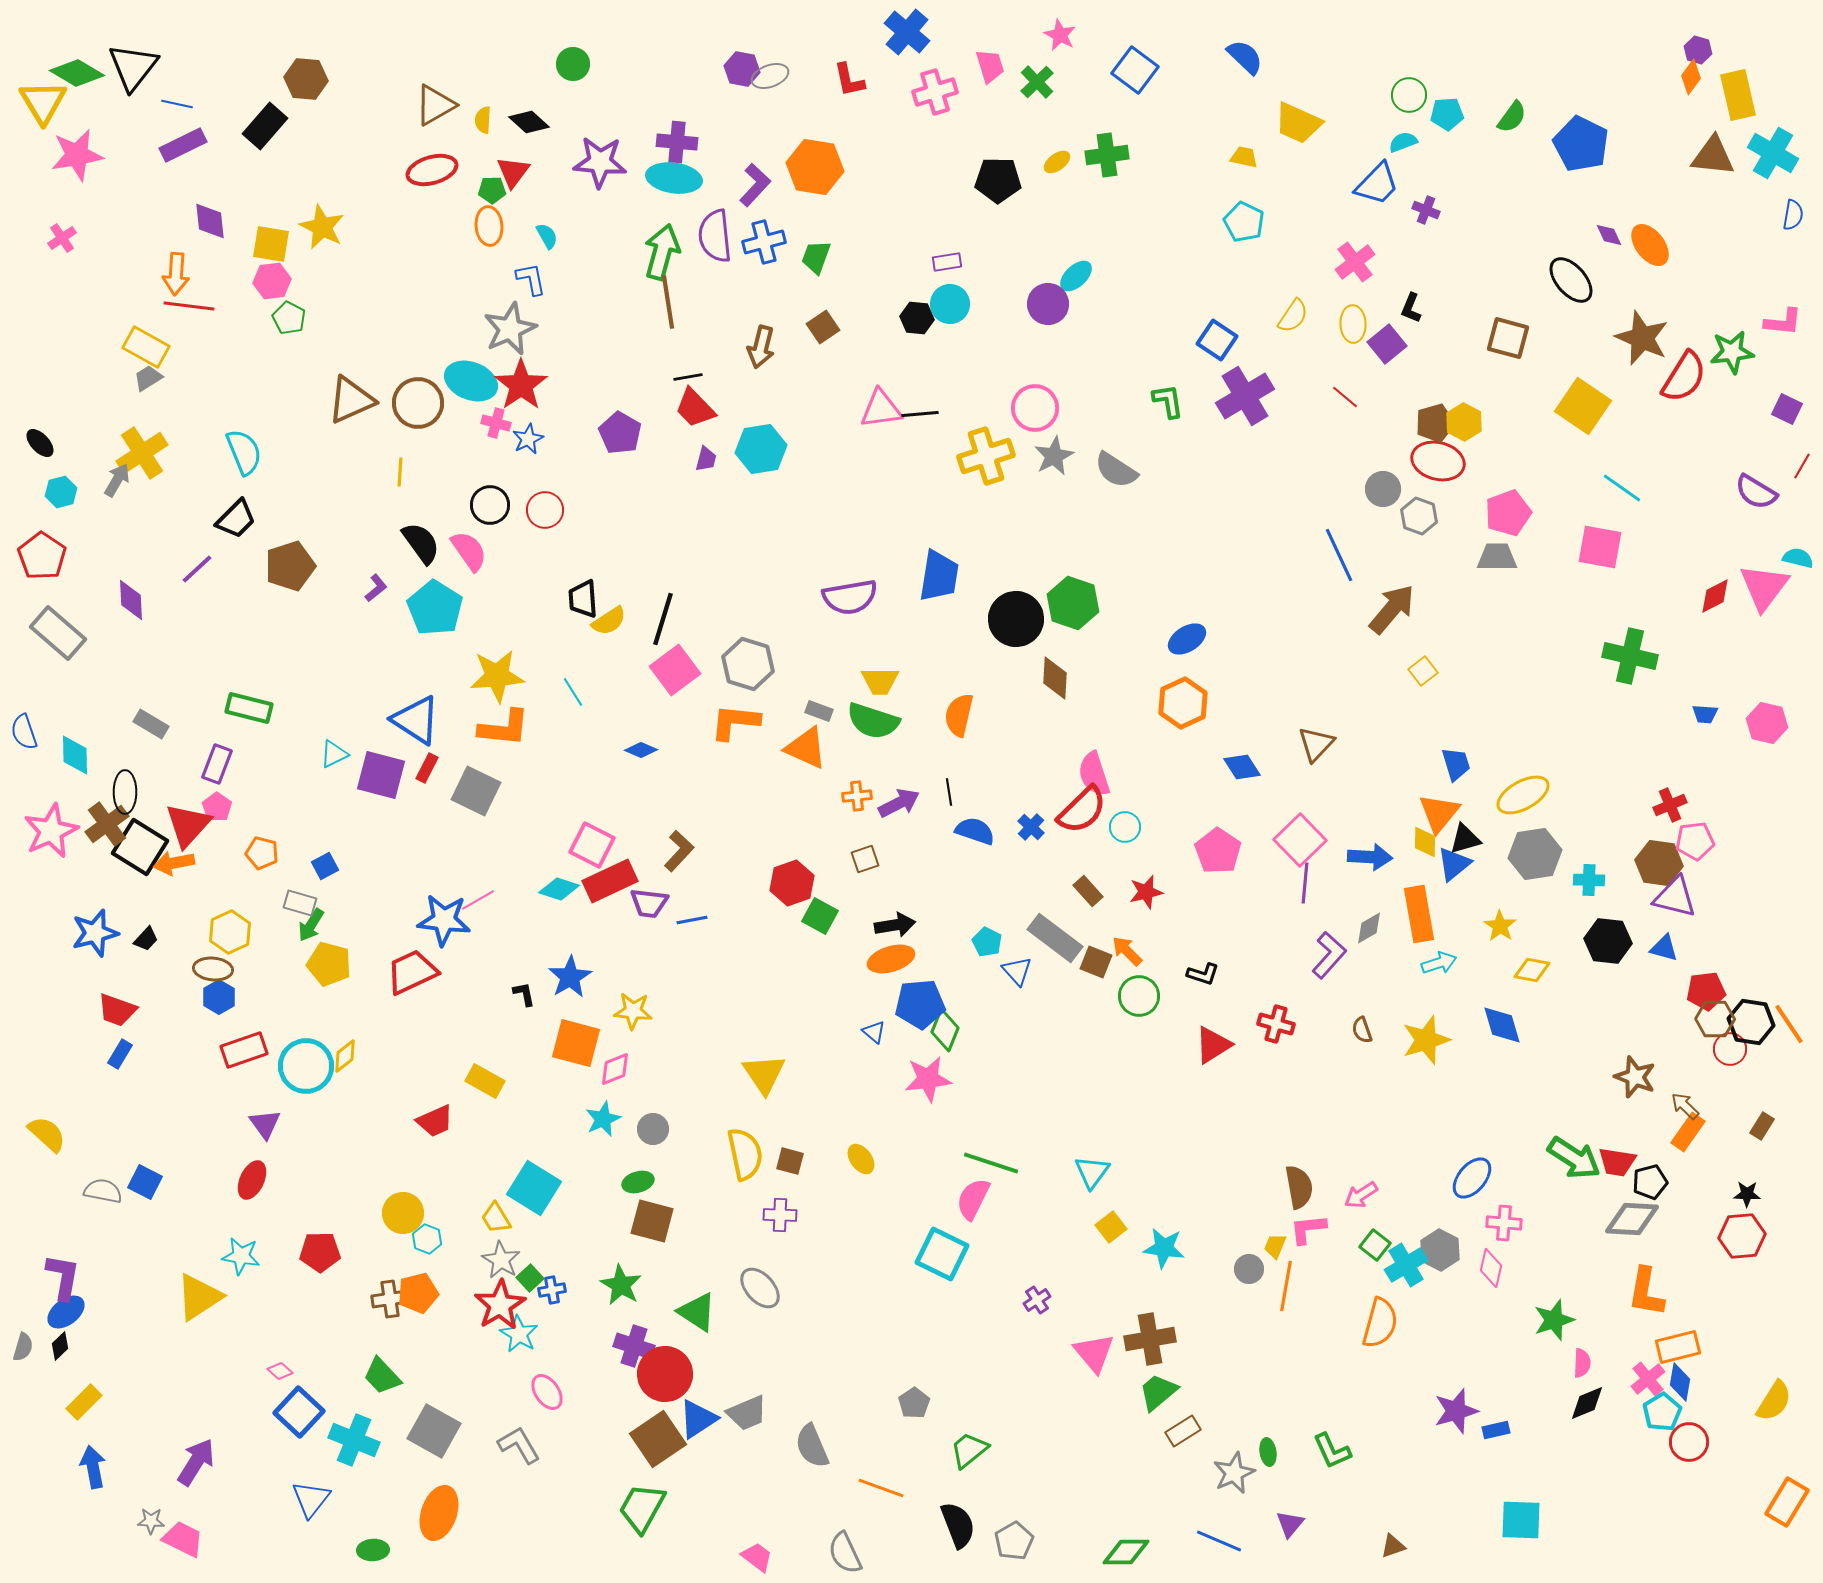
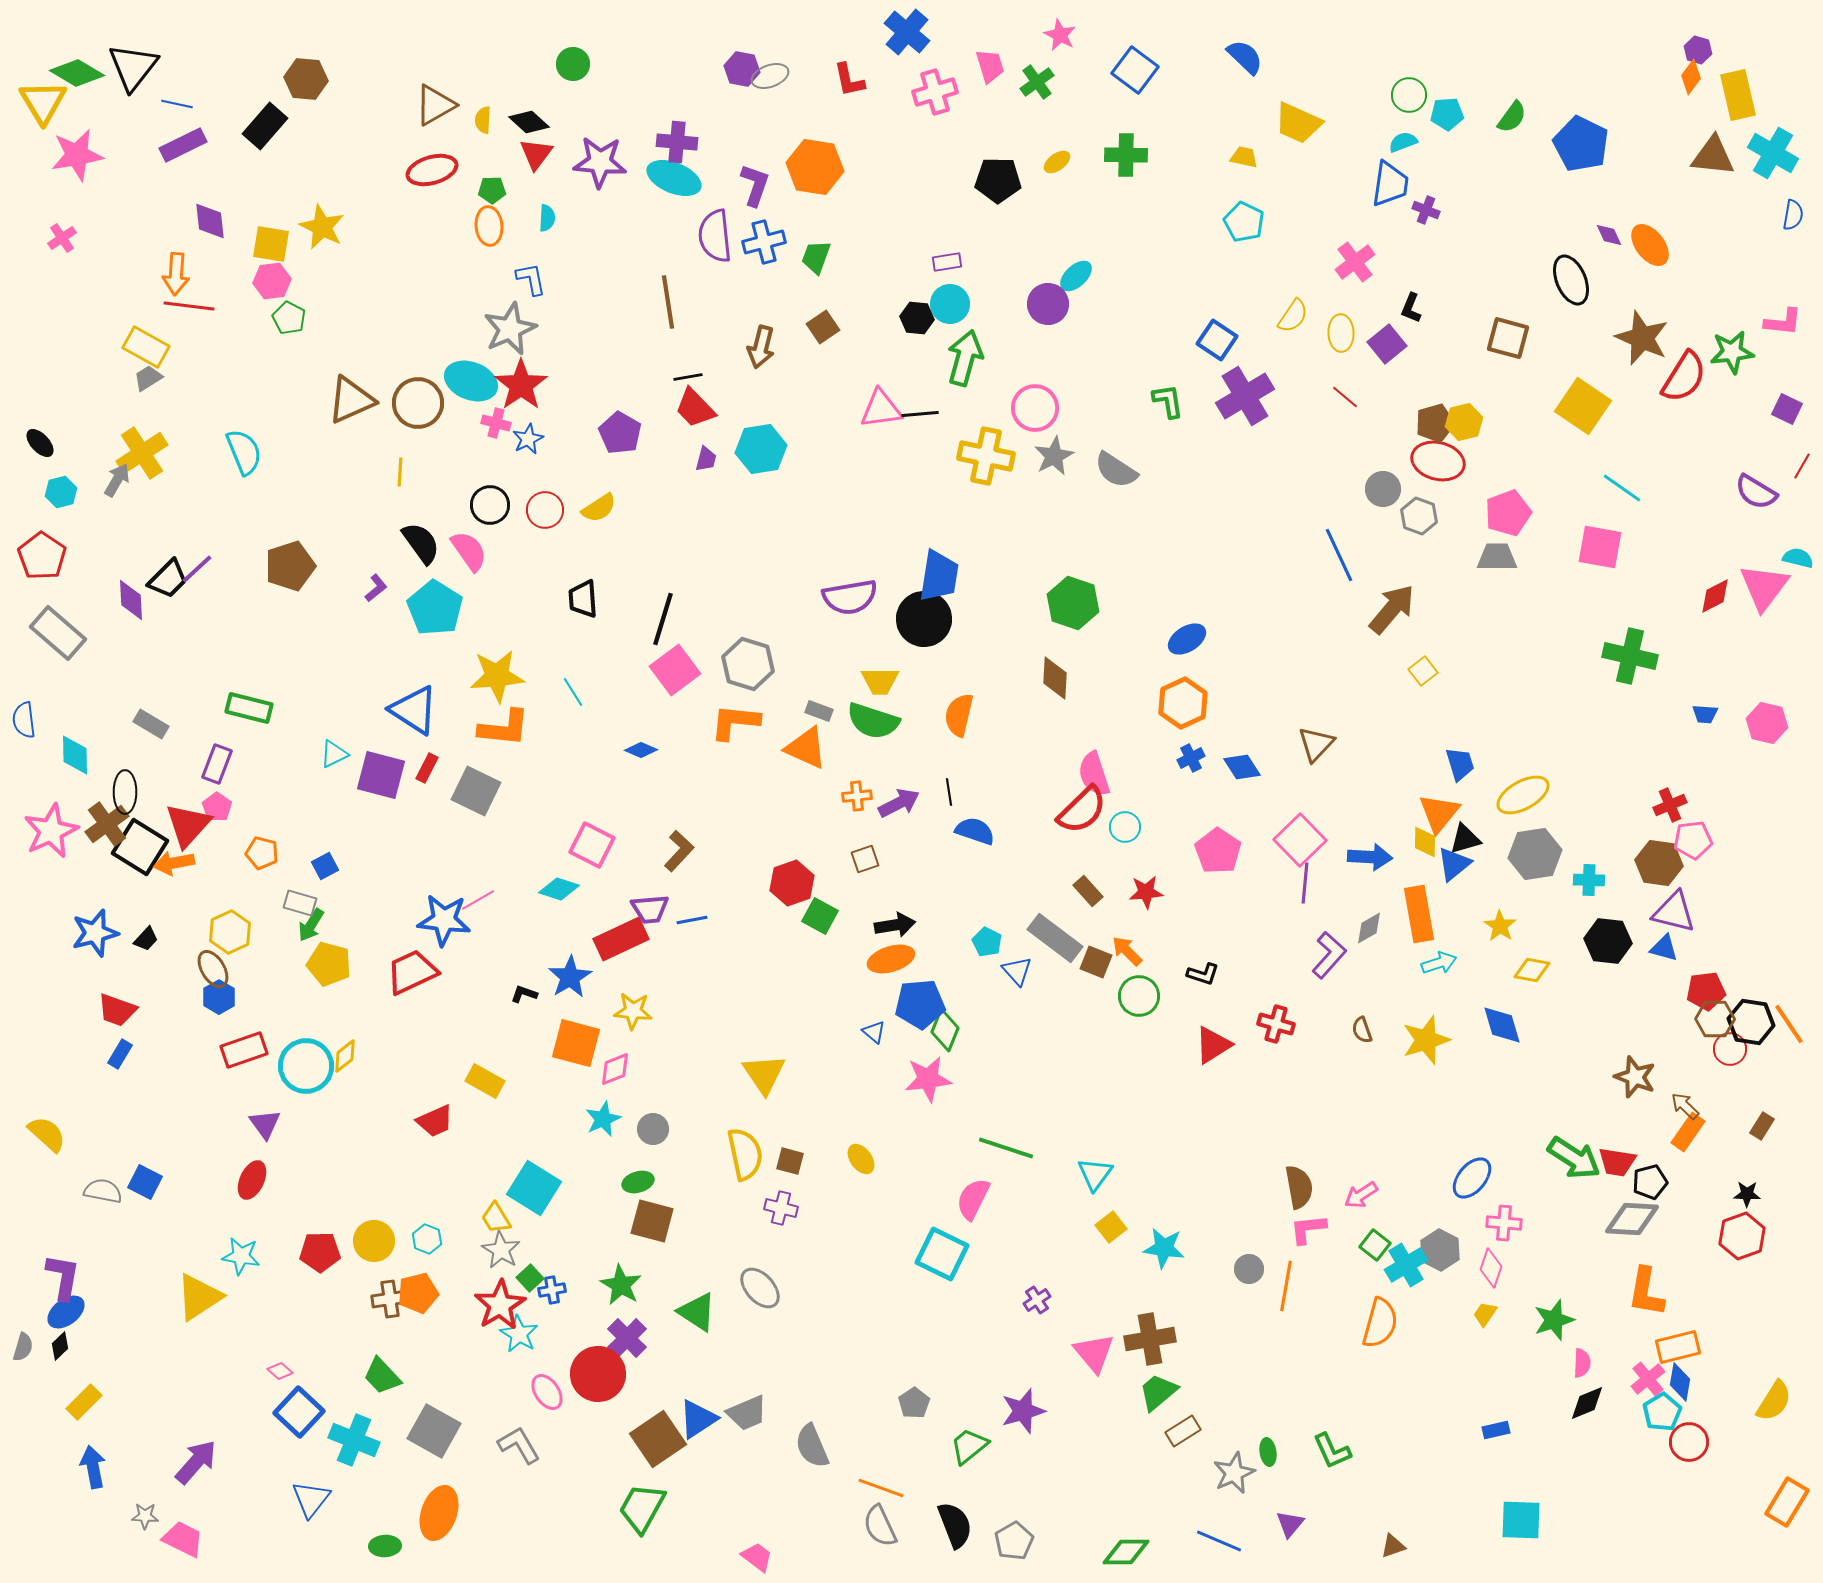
green cross at (1037, 82): rotated 8 degrees clockwise
green cross at (1107, 155): moved 19 px right; rotated 9 degrees clockwise
red triangle at (513, 172): moved 23 px right, 18 px up
cyan ellipse at (674, 178): rotated 14 degrees clockwise
blue trapezoid at (1377, 184): moved 13 px right; rotated 36 degrees counterclockwise
purple L-shape at (755, 185): rotated 24 degrees counterclockwise
cyan semicircle at (547, 236): moved 18 px up; rotated 32 degrees clockwise
green arrow at (662, 252): moved 303 px right, 106 px down
black ellipse at (1571, 280): rotated 18 degrees clockwise
yellow ellipse at (1353, 324): moved 12 px left, 9 px down
yellow hexagon at (1464, 422): rotated 18 degrees clockwise
yellow cross at (986, 456): rotated 30 degrees clockwise
black trapezoid at (236, 519): moved 68 px left, 60 px down
black circle at (1016, 619): moved 92 px left
yellow semicircle at (609, 621): moved 10 px left, 113 px up
blue triangle at (416, 720): moved 2 px left, 10 px up
blue semicircle at (24, 732): moved 12 px up; rotated 12 degrees clockwise
blue trapezoid at (1456, 764): moved 4 px right
blue cross at (1031, 827): moved 160 px right, 69 px up; rotated 20 degrees clockwise
pink pentagon at (1695, 841): moved 2 px left, 1 px up
red rectangle at (610, 881): moved 11 px right, 58 px down
red star at (1146, 892): rotated 8 degrees clockwise
purple triangle at (1675, 897): moved 1 px left, 15 px down
purple trapezoid at (649, 903): moved 1 px right, 6 px down; rotated 12 degrees counterclockwise
brown ellipse at (213, 969): rotated 54 degrees clockwise
black L-shape at (524, 994): rotated 60 degrees counterclockwise
green line at (991, 1163): moved 15 px right, 15 px up
cyan triangle at (1092, 1172): moved 3 px right, 2 px down
yellow circle at (403, 1213): moved 29 px left, 28 px down
purple cross at (780, 1215): moved 1 px right, 7 px up; rotated 12 degrees clockwise
red hexagon at (1742, 1236): rotated 15 degrees counterclockwise
yellow trapezoid at (1275, 1246): moved 210 px right, 68 px down; rotated 12 degrees clockwise
gray star at (501, 1260): moved 10 px up
pink diamond at (1491, 1268): rotated 6 degrees clockwise
purple cross at (634, 1346): moved 7 px left, 8 px up; rotated 27 degrees clockwise
red circle at (665, 1374): moved 67 px left
purple star at (1456, 1411): moved 433 px left
green trapezoid at (969, 1450): moved 4 px up
purple arrow at (196, 1462): rotated 9 degrees clockwise
gray star at (151, 1521): moved 6 px left, 5 px up
black semicircle at (958, 1525): moved 3 px left
green ellipse at (373, 1550): moved 12 px right, 4 px up
gray semicircle at (845, 1553): moved 35 px right, 27 px up
